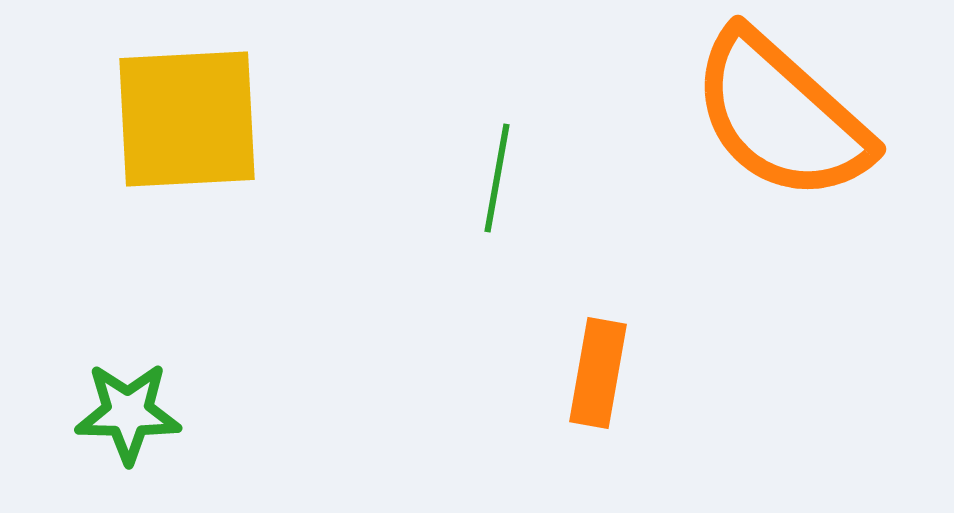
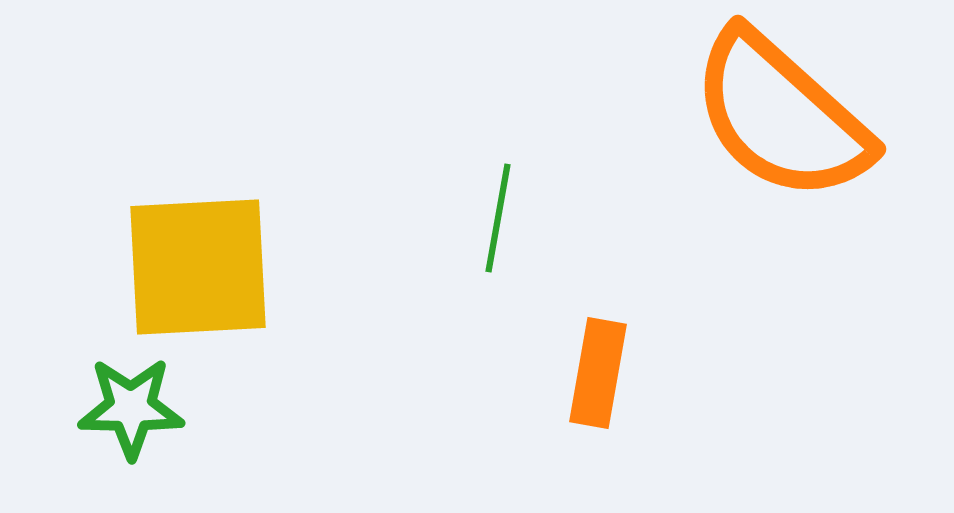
yellow square: moved 11 px right, 148 px down
green line: moved 1 px right, 40 px down
green star: moved 3 px right, 5 px up
